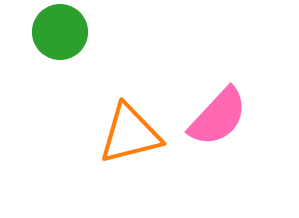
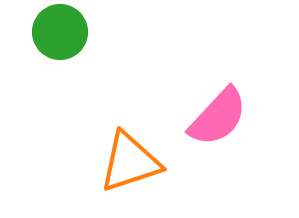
orange triangle: moved 28 px down; rotated 4 degrees counterclockwise
